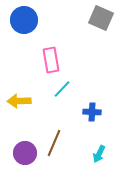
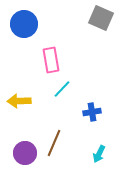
blue circle: moved 4 px down
blue cross: rotated 12 degrees counterclockwise
